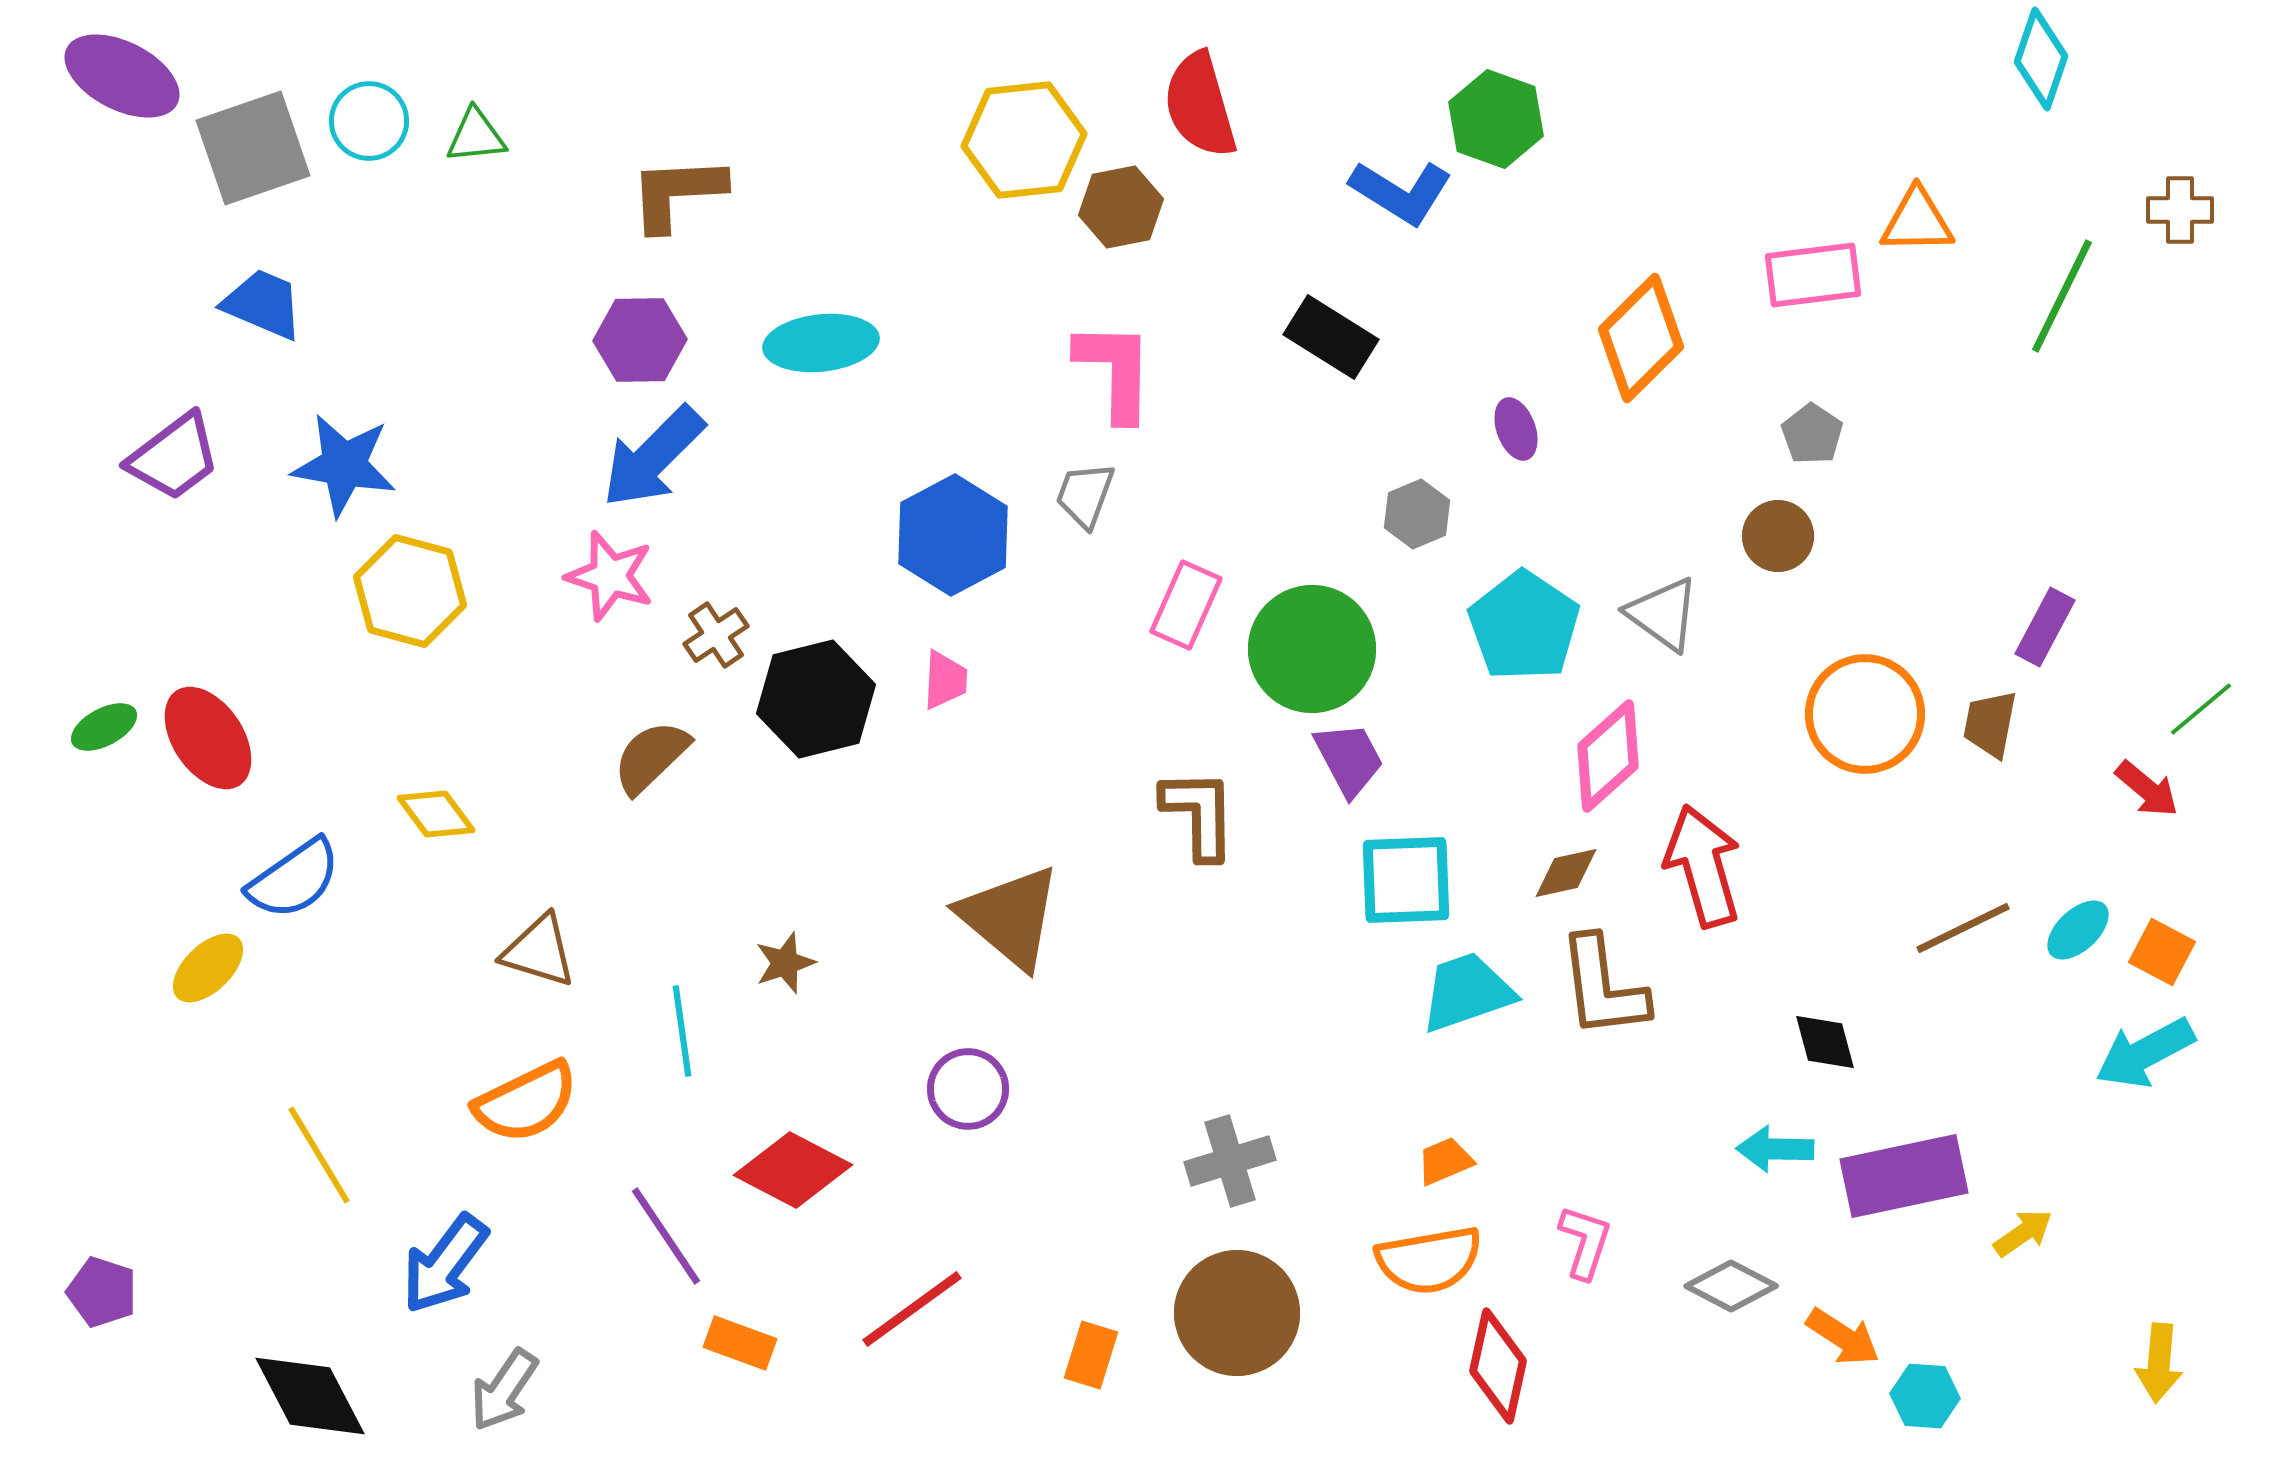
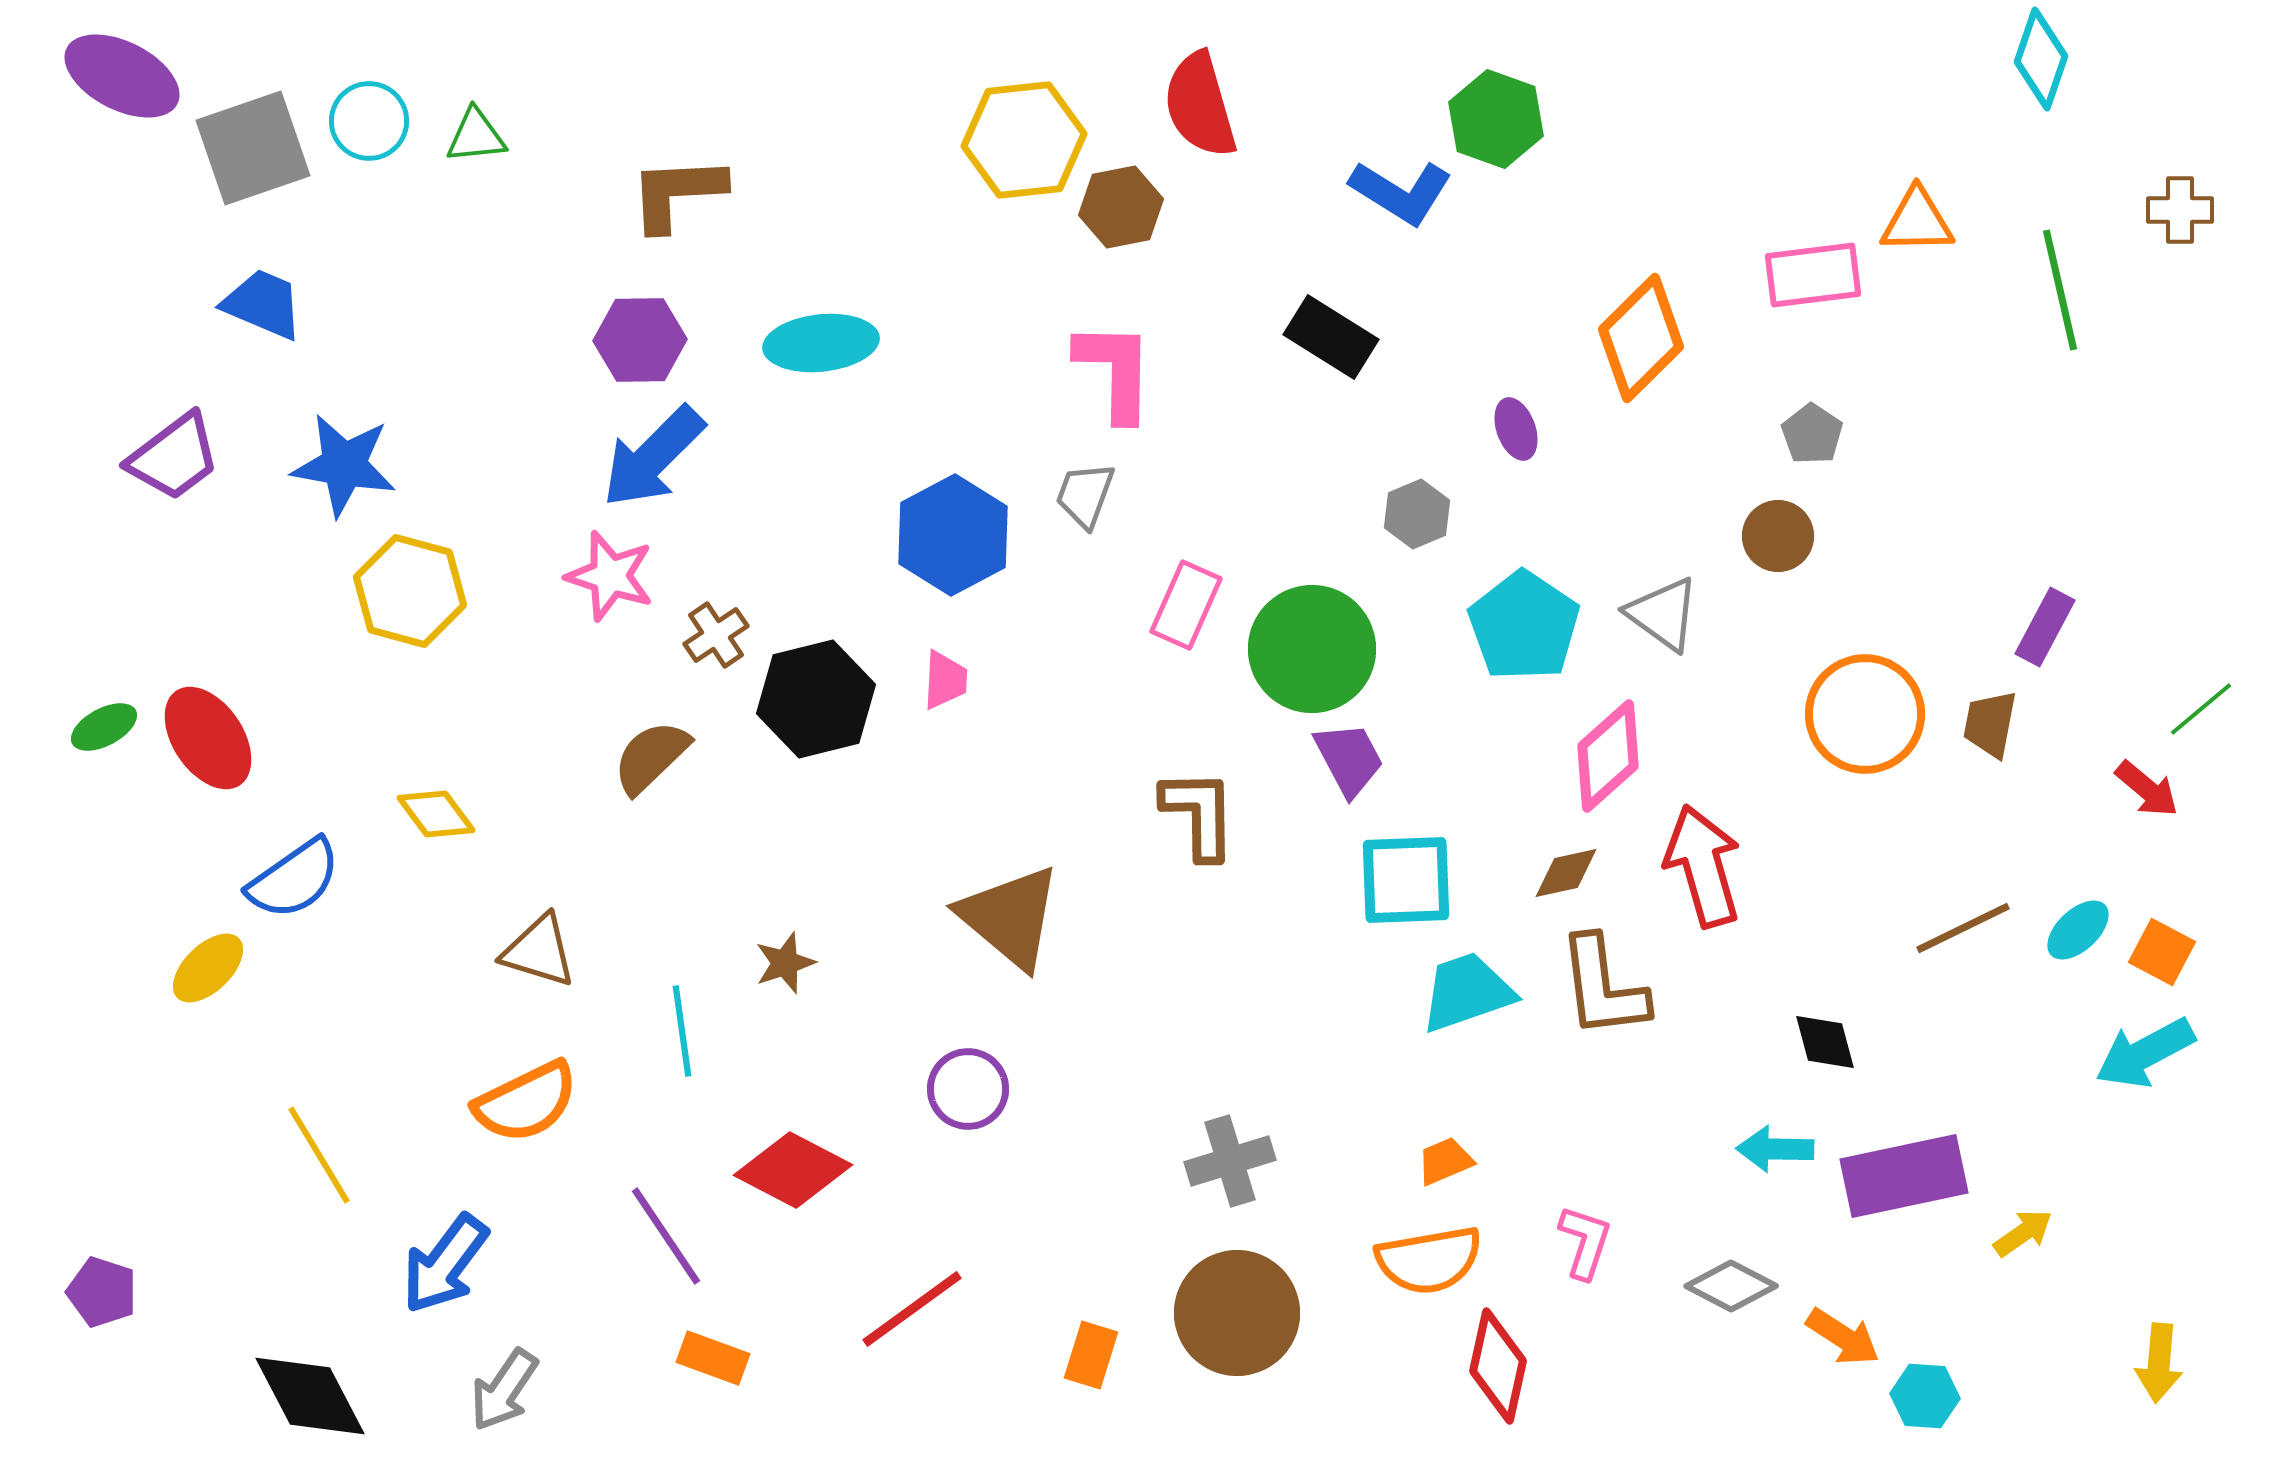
green line at (2062, 296): moved 2 px left, 6 px up; rotated 39 degrees counterclockwise
orange rectangle at (740, 1343): moved 27 px left, 15 px down
